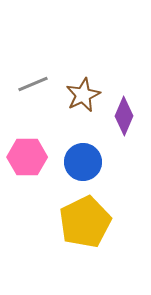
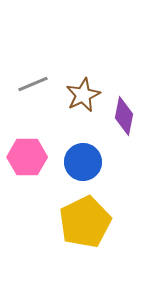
purple diamond: rotated 12 degrees counterclockwise
